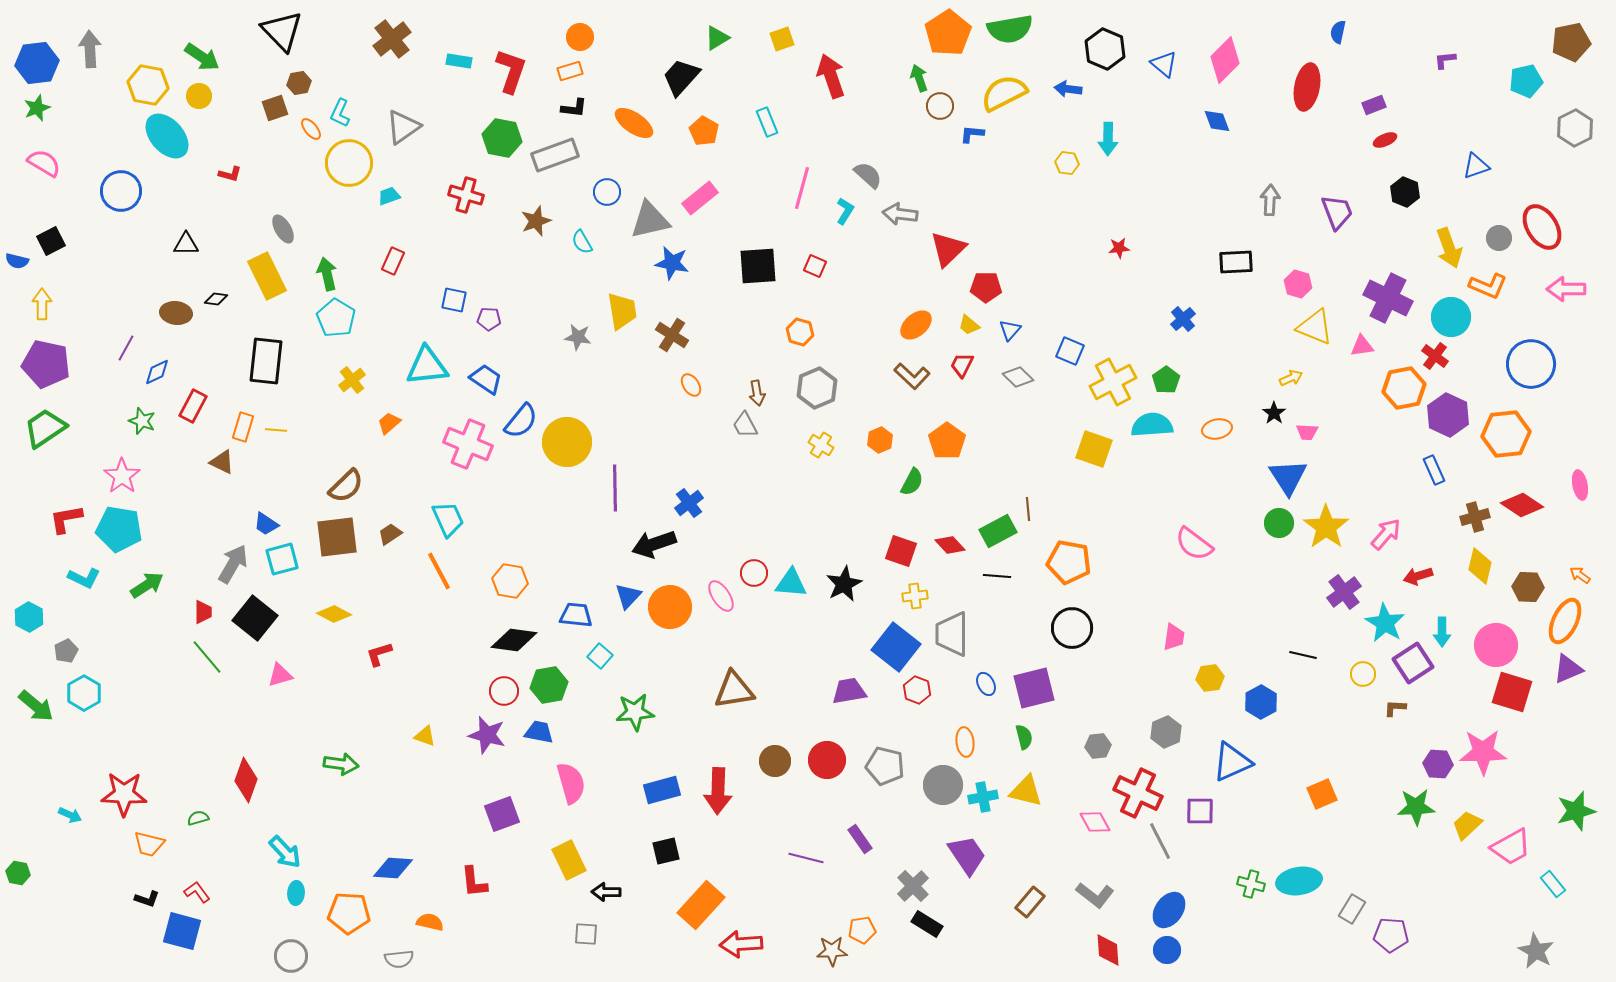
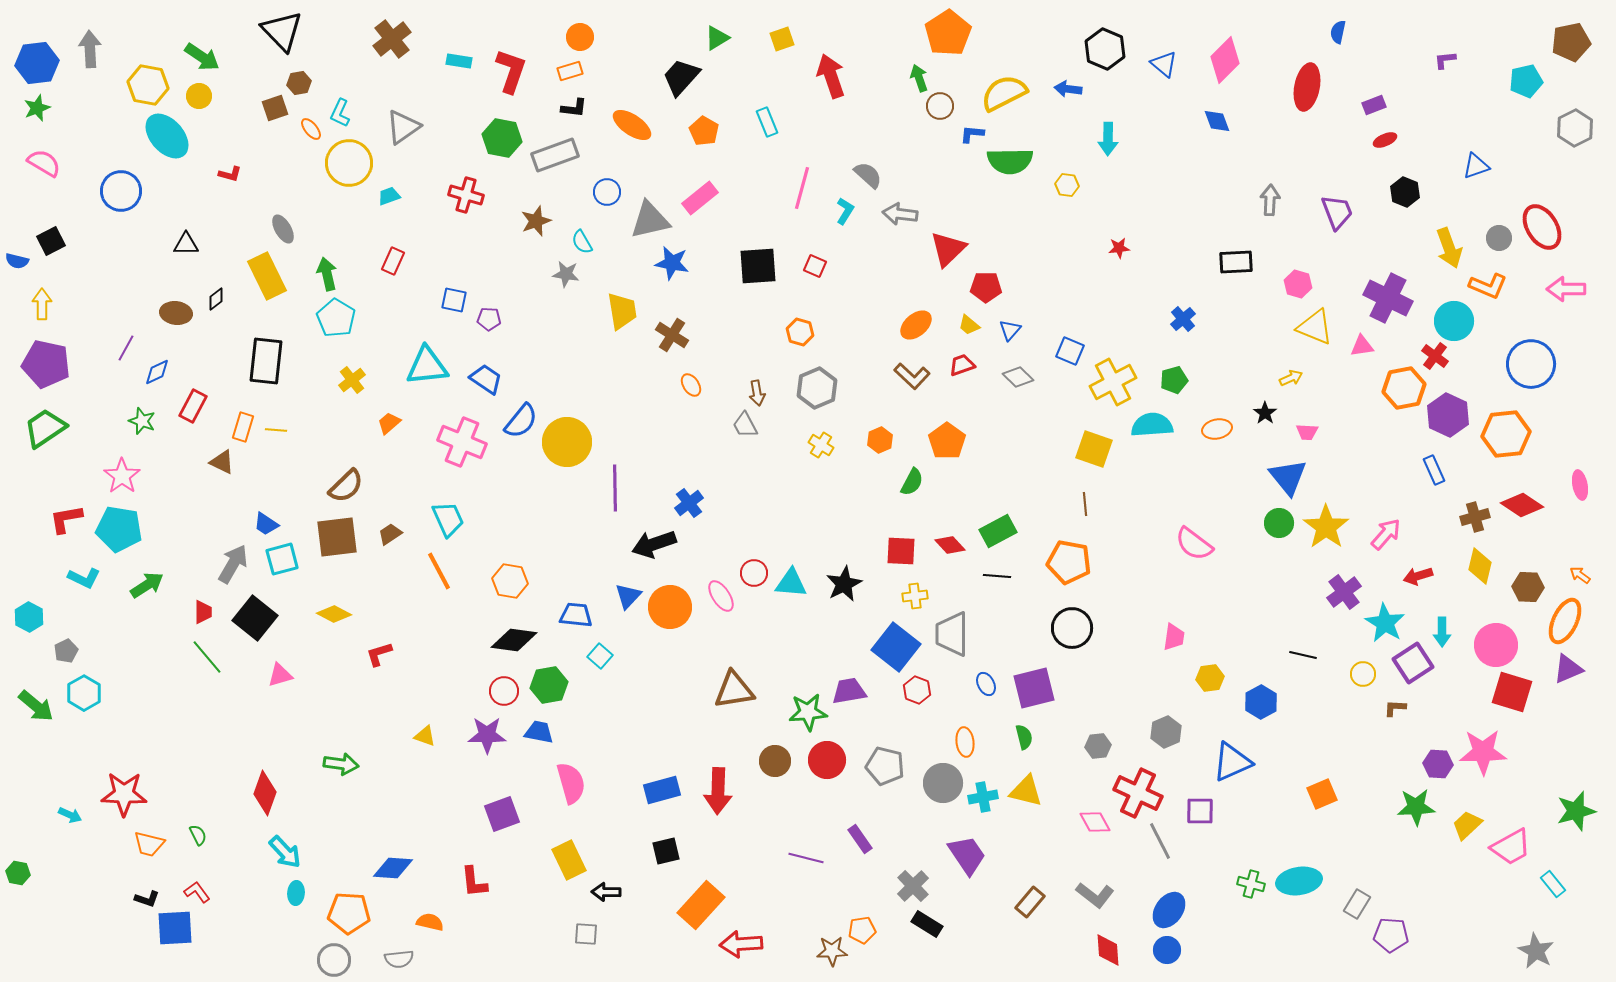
green semicircle at (1010, 29): moved 132 px down; rotated 9 degrees clockwise
orange ellipse at (634, 123): moved 2 px left, 2 px down
yellow hexagon at (1067, 163): moved 22 px down
black diamond at (216, 299): rotated 45 degrees counterclockwise
cyan circle at (1451, 317): moved 3 px right, 4 px down
gray star at (578, 337): moved 12 px left, 63 px up
red trapezoid at (962, 365): rotated 44 degrees clockwise
green pentagon at (1166, 380): moved 8 px right; rotated 20 degrees clockwise
black star at (1274, 413): moved 9 px left
pink cross at (468, 444): moved 6 px left, 2 px up
blue triangle at (1288, 477): rotated 6 degrees counterclockwise
brown line at (1028, 509): moved 57 px right, 5 px up
red square at (901, 551): rotated 16 degrees counterclockwise
green star at (635, 712): moved 173 px right
purple star at (487, 735): rotated 15 degrees counterclockwise
red diamond at (246, 780): moved 19 px right, 13 px down
gray circle at (943, 785): moved 2 px up
green semicircle at (198, 818): moved 17 px down; rotated 80 degrees clockwise
gray rectangle at (1352, 909): moved 5 px right, 5 px up
blue square at (182, 931): moved 7 px left, 3 px up; rotated 18 degrees counterclockwise
gray circle at (291, 956): moved 43 px right, 4 px down
